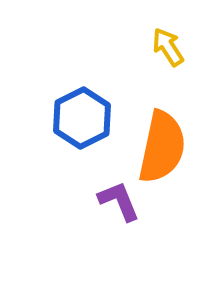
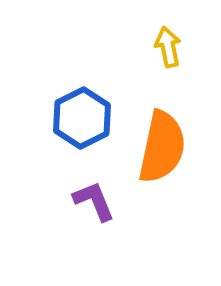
yellow arrow: rotated 21 degrees clockwise
purple L-shape: moved 25 px left
